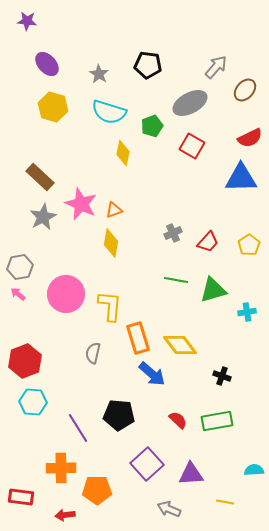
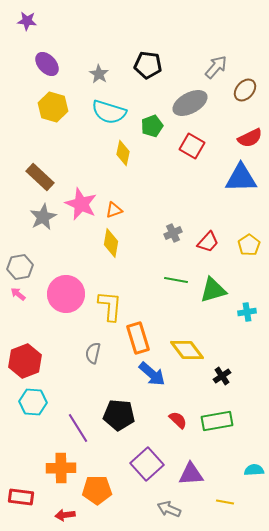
yellow diamond at (180, 345): moved 7 px right, 5 px down
black cross at (222, 376): rotated 36 degrees clockwise
